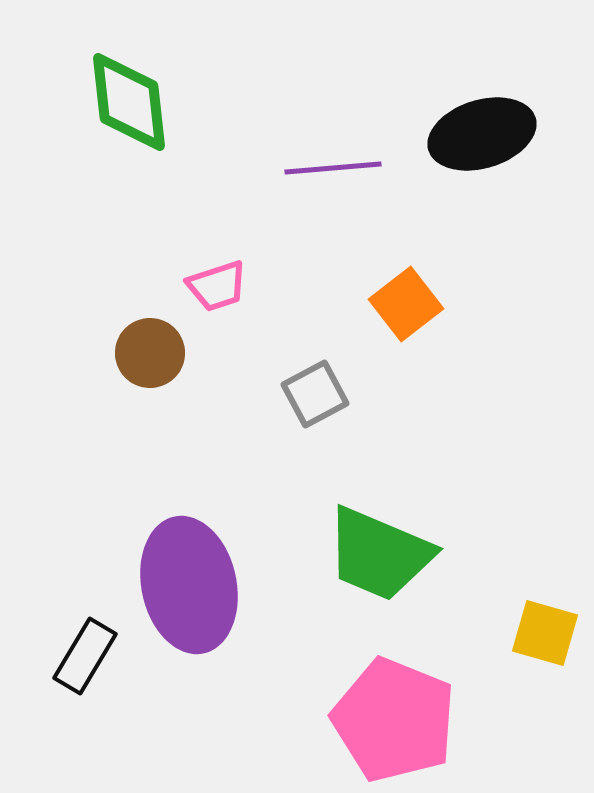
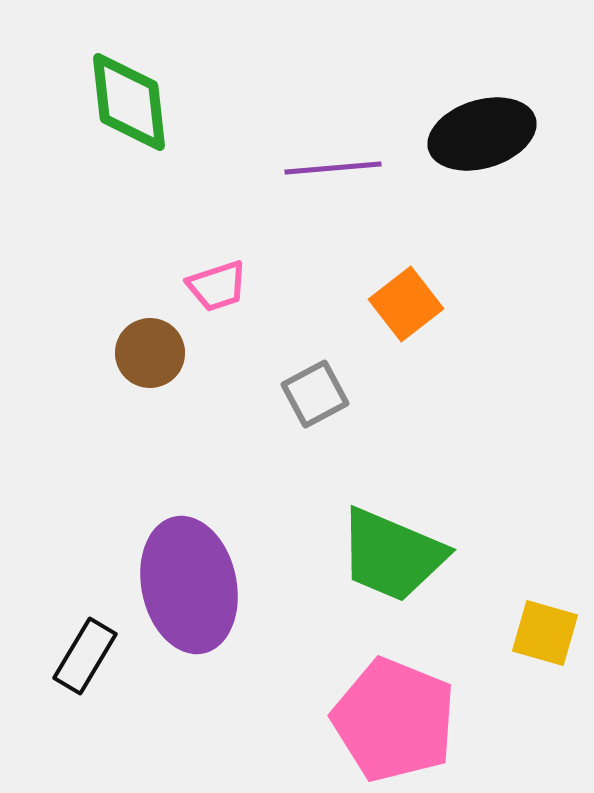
green trapezoid: moved 13 px right, 1 px down
